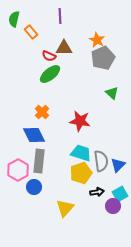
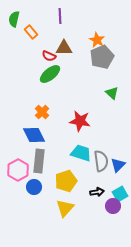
gray pentagon: moved 1 px left, 1 px up
yellow pentagon: moved 15 px left, 8 px down
